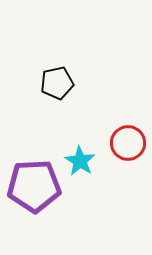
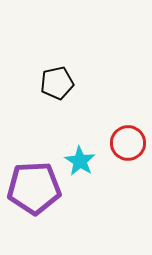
purple pentagon: moved 2 px down
